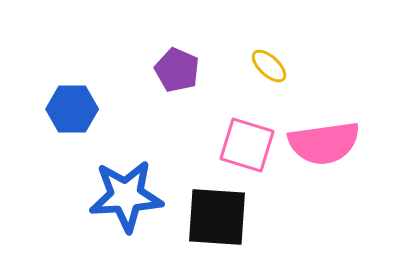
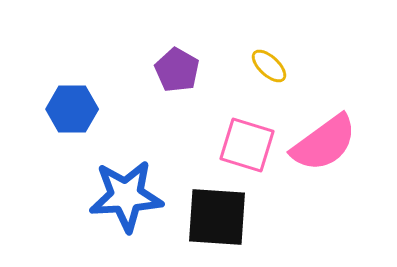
purple pentagon: rotated 6 degrees clockwise
pink semicircle: rotated 28 degrees counterclockwise
